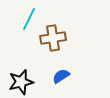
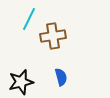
brown cross: moved 2 px up
blue semicircle: moved 1 px down; rotated 108 degrees clockwise
